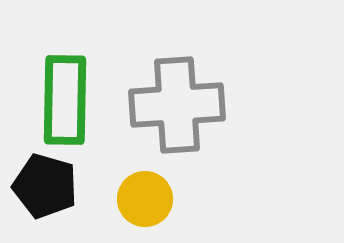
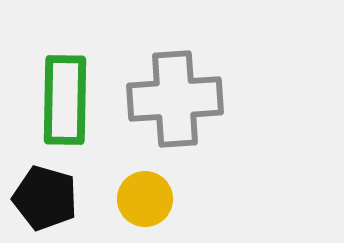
gray cross: moved 2 px left, 6 px up
black pentagon: moved 12 px down
